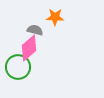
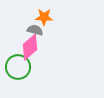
orange star: moved 11 px left
pink diamond: moved 1 px right, 1 px up
